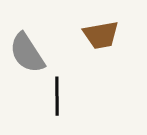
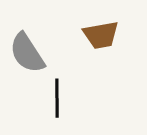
black line: moved 2 px down
